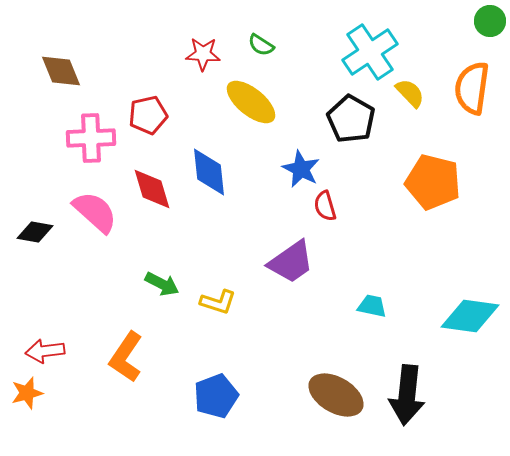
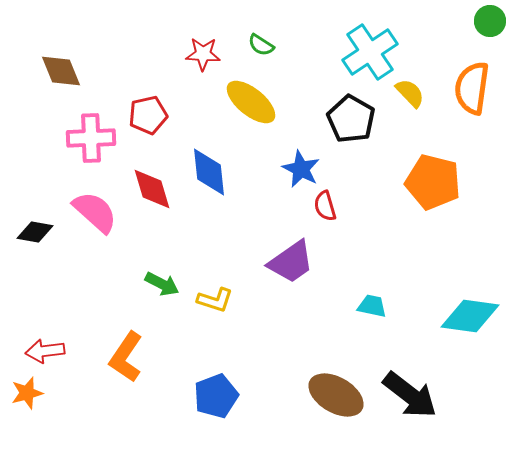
yellow L-shape: moved 3 px left, 2 px up
black arrow: moved 3 px right; rotated 58 degrees counterclockwise
